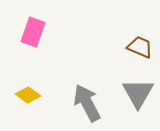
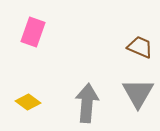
yellow diamond: moved 7 px down
gray arrow: rotated 33 degrees clockwise
